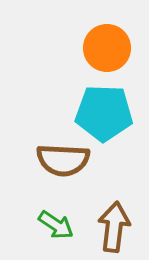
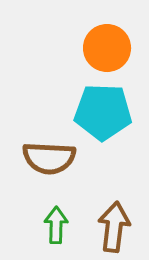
cyan pentagon: moved 1 px left, 1 px up
brown semicircle: moved 14 px left, 2 px up
green arrow: rotated 123 degrees counterclockwise
